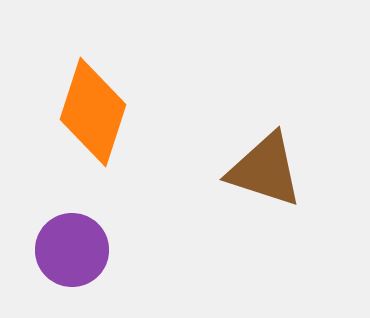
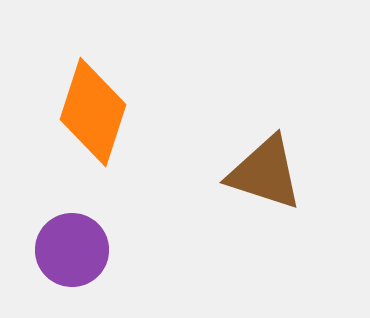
brown triangle: moved 3 px down
